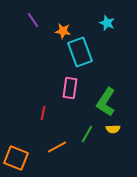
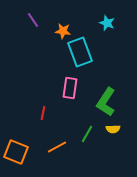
orange square: moved 6 px up
